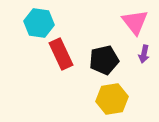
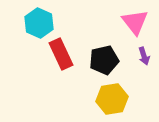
cyan hexagon: rotated 16 degrees clockwise
purple arrow: moved 2 px down; rotated 30 degrees counterclockwise
